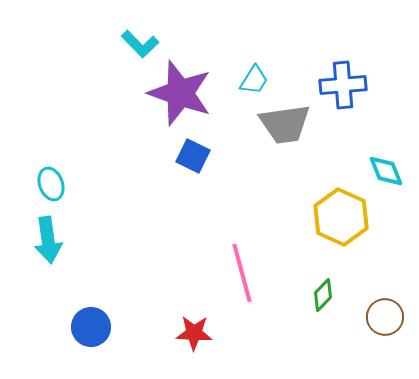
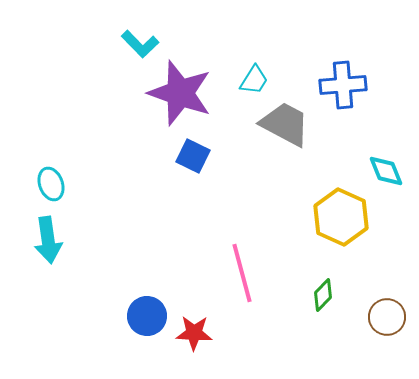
gray trapezoid: rotated 144 degrees counterclockwise
brown circle: moved 2 px right
blue circle: moved 56 px right, 11 px up
